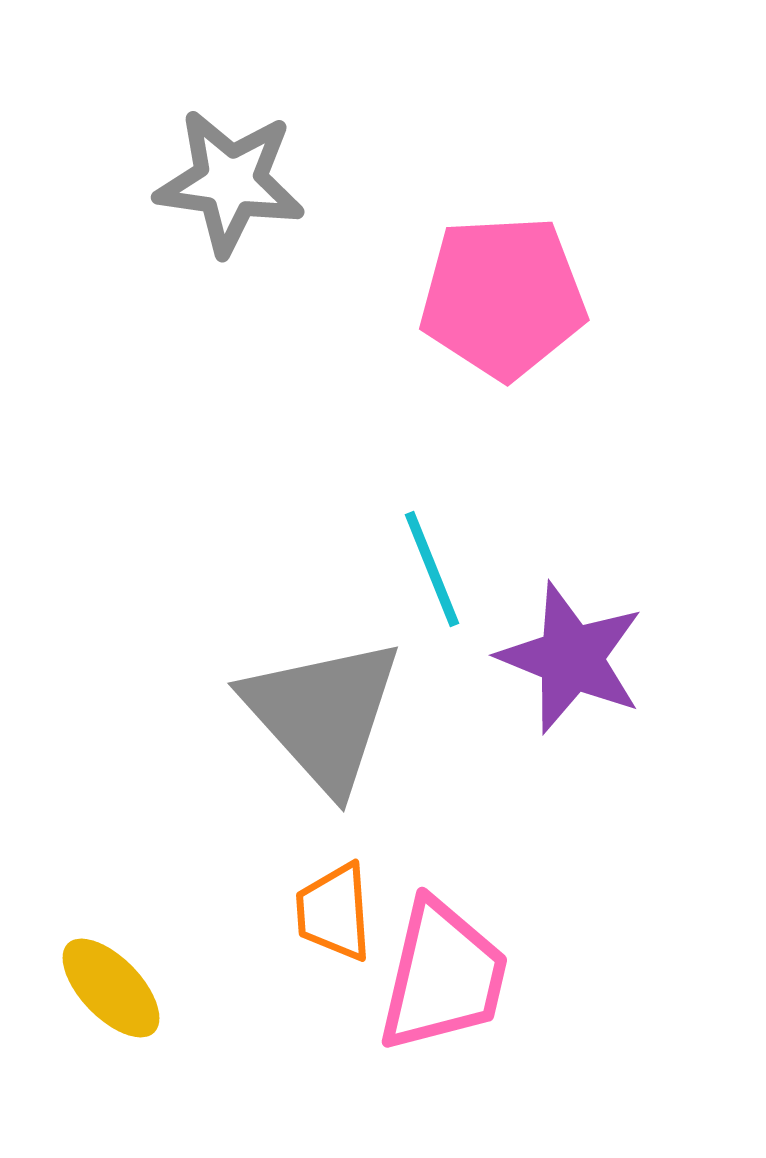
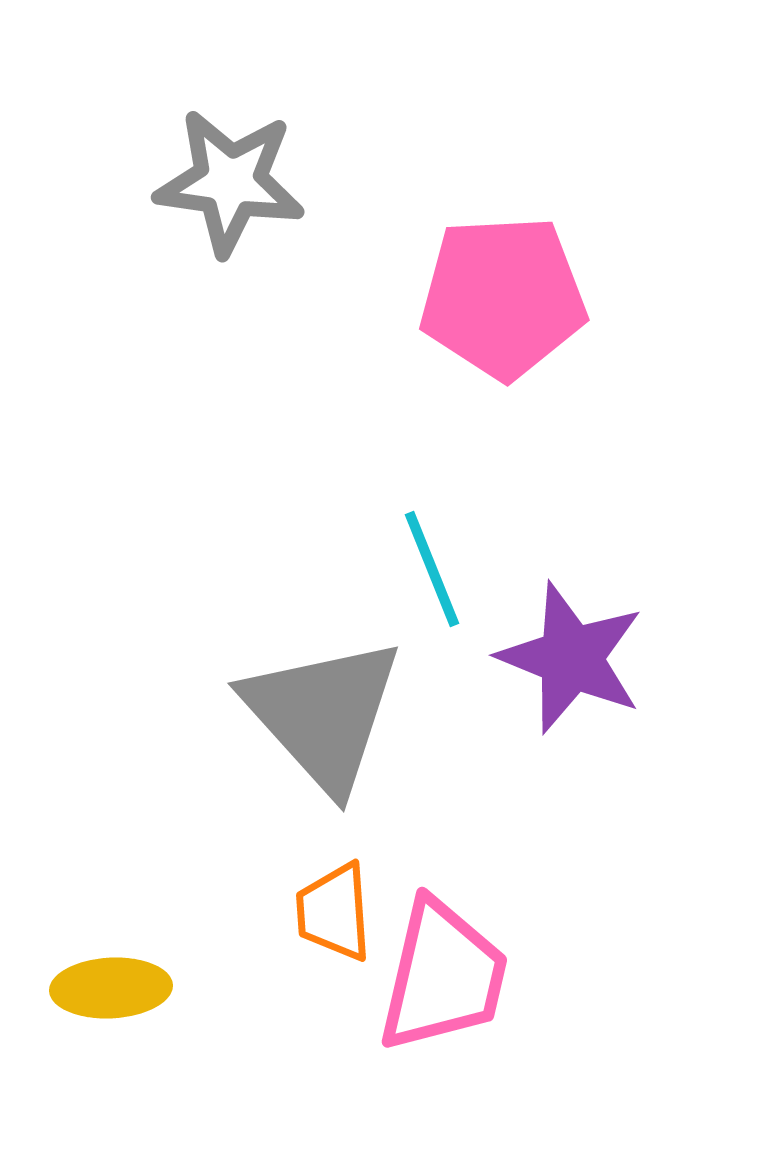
yellow ellipse: rotated 49 degrees counterclockwise
